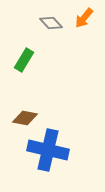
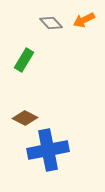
orange arrow: moved 2 px down; rotated 25 degrees clockwise
brown diamond: rotated 15 degrees clockwise
blue cross: rotated 24 degrees counterclockwise
